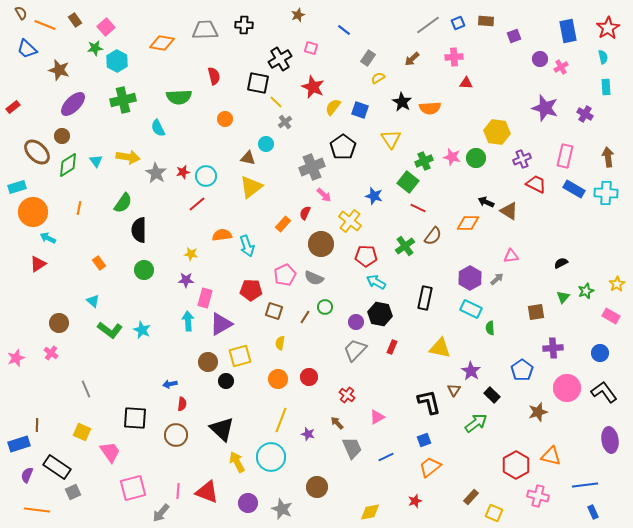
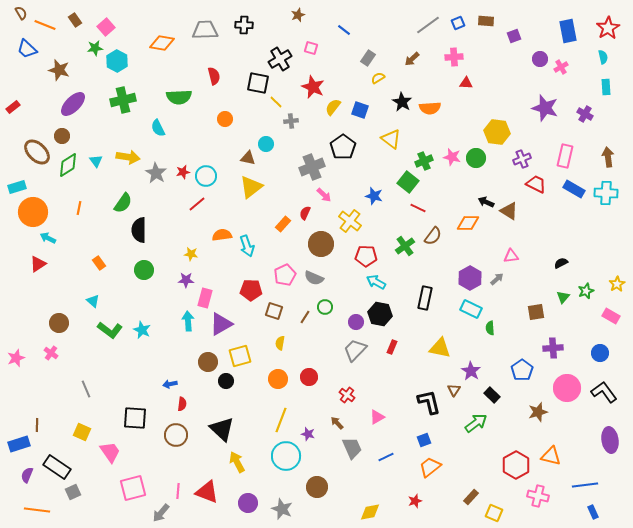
gray cross at (285, 122): moved 6 px right, 1 px up; rotated 32 degrees clockwise
yellow triangle at (391, 139): rotated 20 degrees counterclockwise
cyan circle at (271, 457): moved 15 px right, 1 px up
